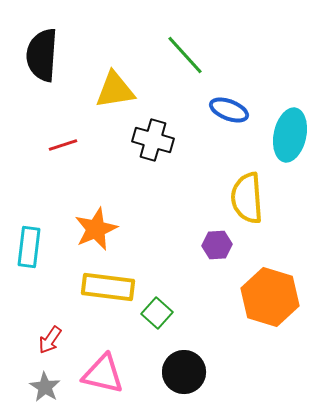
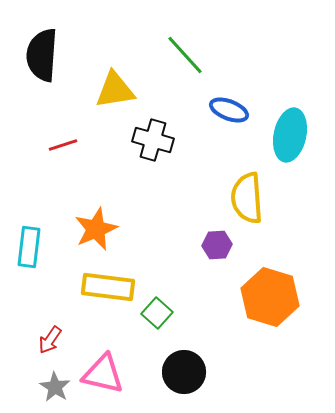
gray star: moved 10 px right
